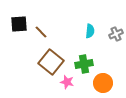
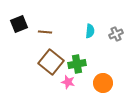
black square: rotated 18 degrees counterclockwise
brown line: moved 4 px right; rotated 40 degrees counterclockwise
green cross: moved 7 px left
pink star: moved 1 px right
